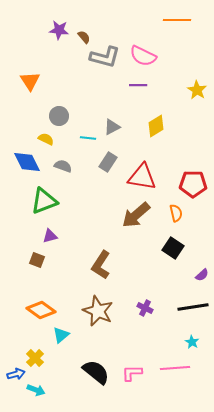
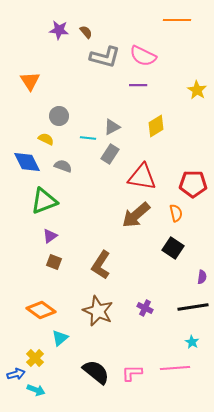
brown semicircle: moved 2 px right, 5 px up
gray rectangle: moved 2 px right, 8 px up
purple triangle: rotated 21 degrees counterclockwise
brown square: moved 17 px right, 2 px down
purple semicircle: moved 2 px down; rotated 40 degrees counterclockwise
cyan triangle: moved 1 px left, 3 px down
